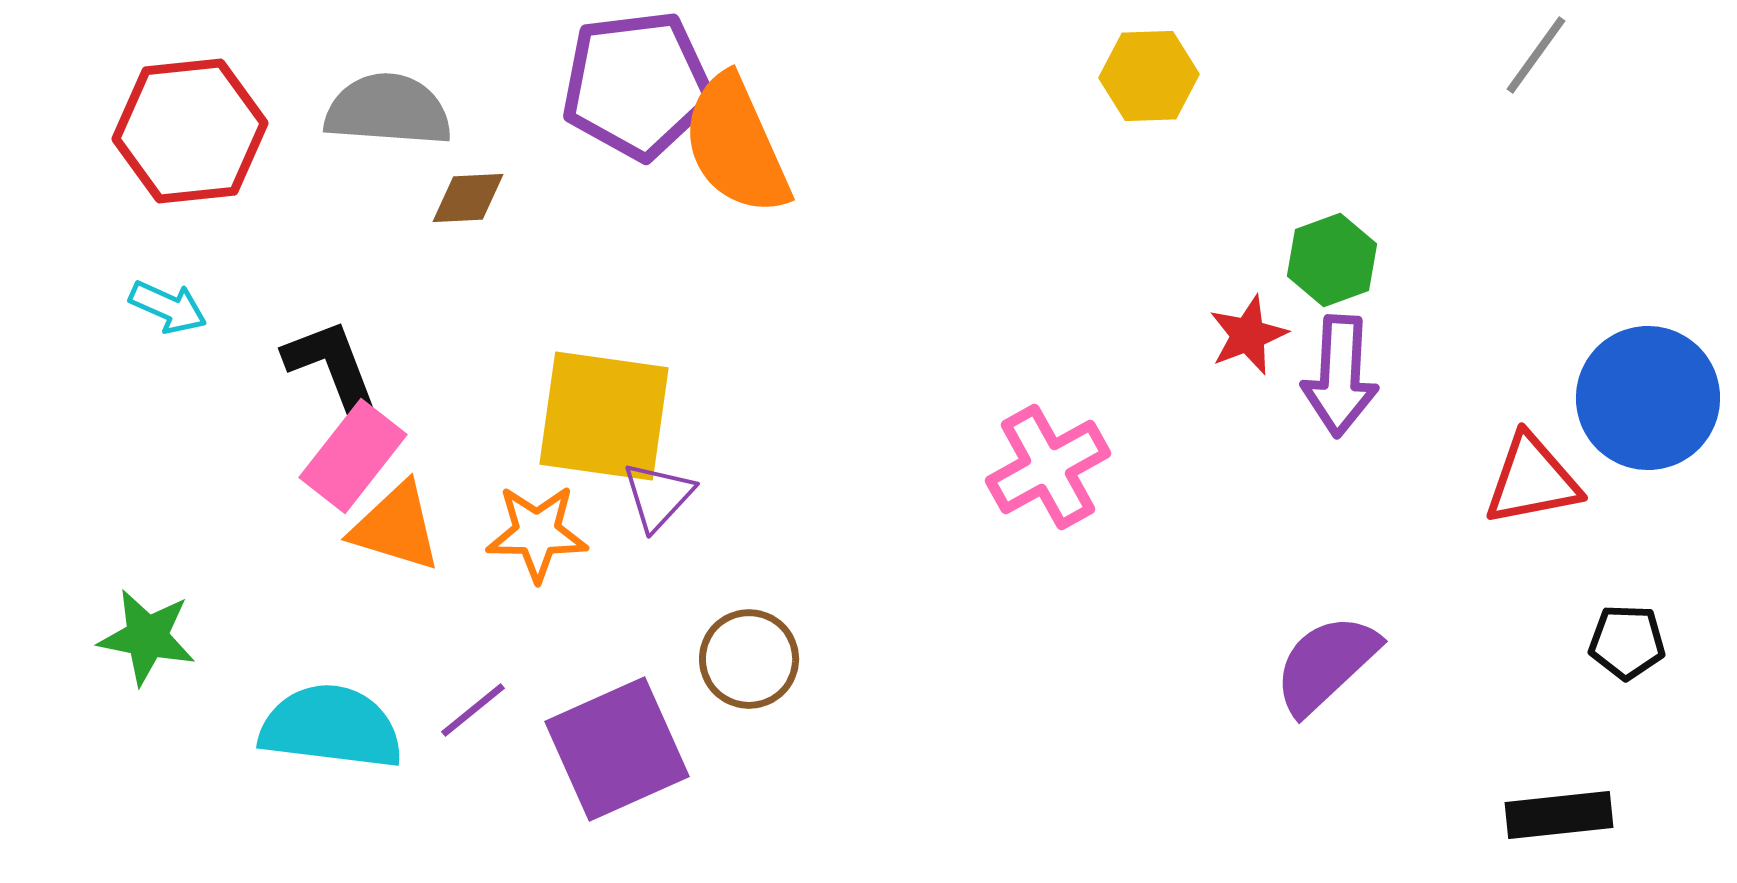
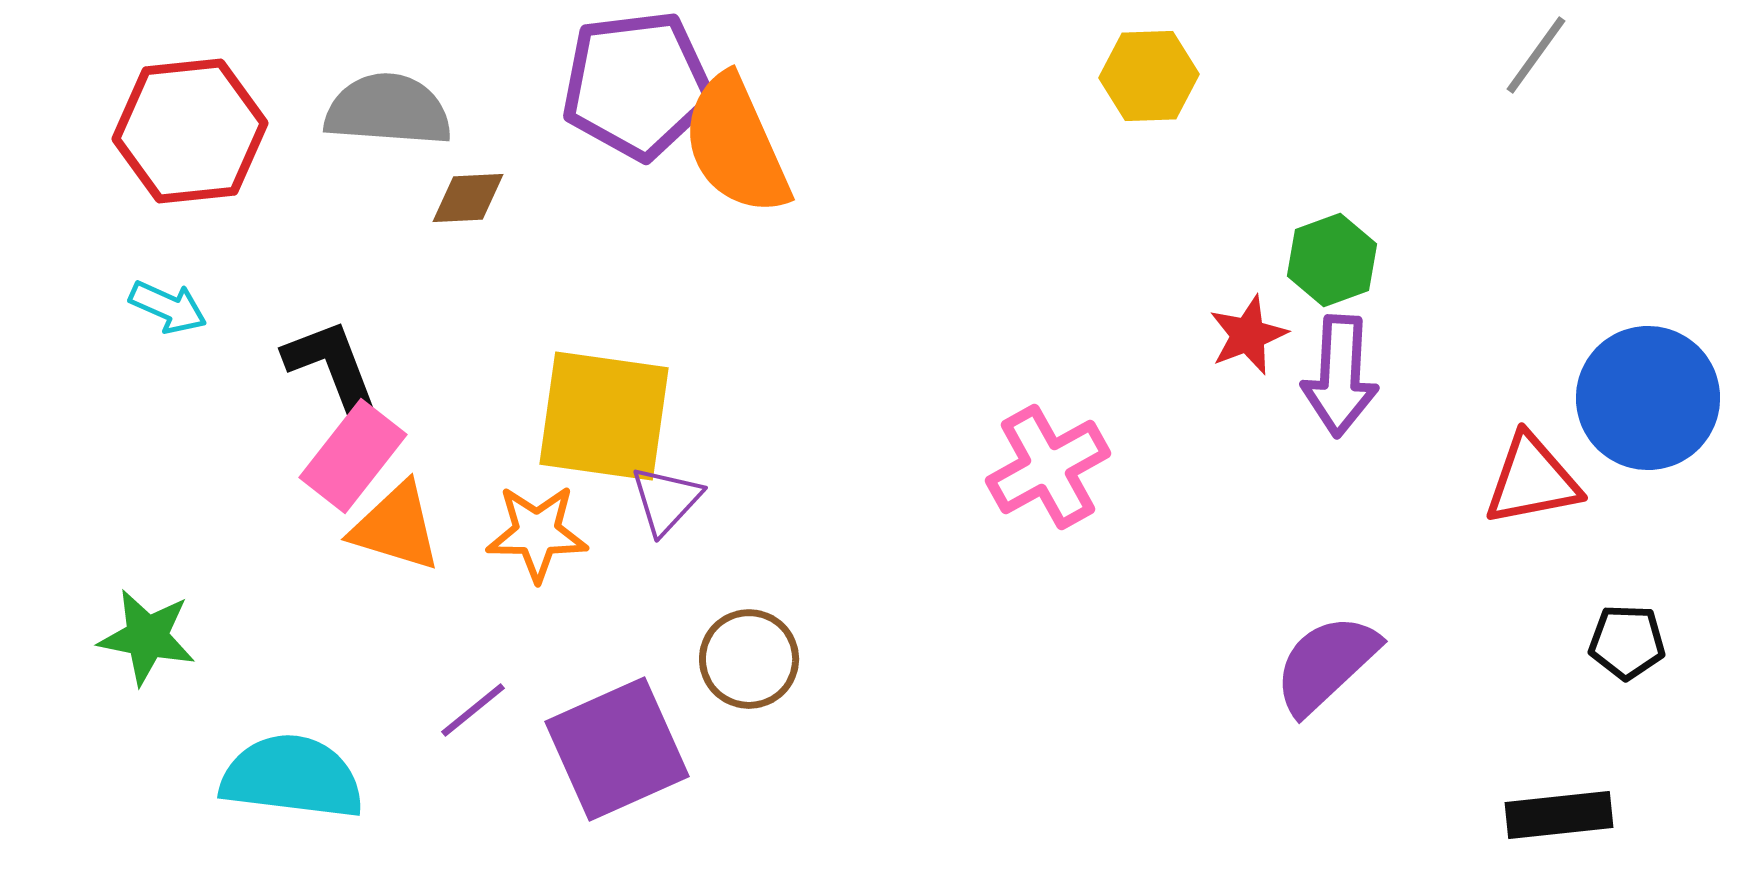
purple triangle: moved 8 px right, 4 px down
cyan semicircle: moved 39 px left, 50 px down
